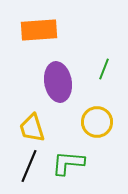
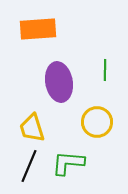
orange rectangle: moved 1 px left, 1 px up
green line: moved 1 px right, 1 px down; rotated 20 degrees counterclockwise
purple ellipse: moved 1 px right
